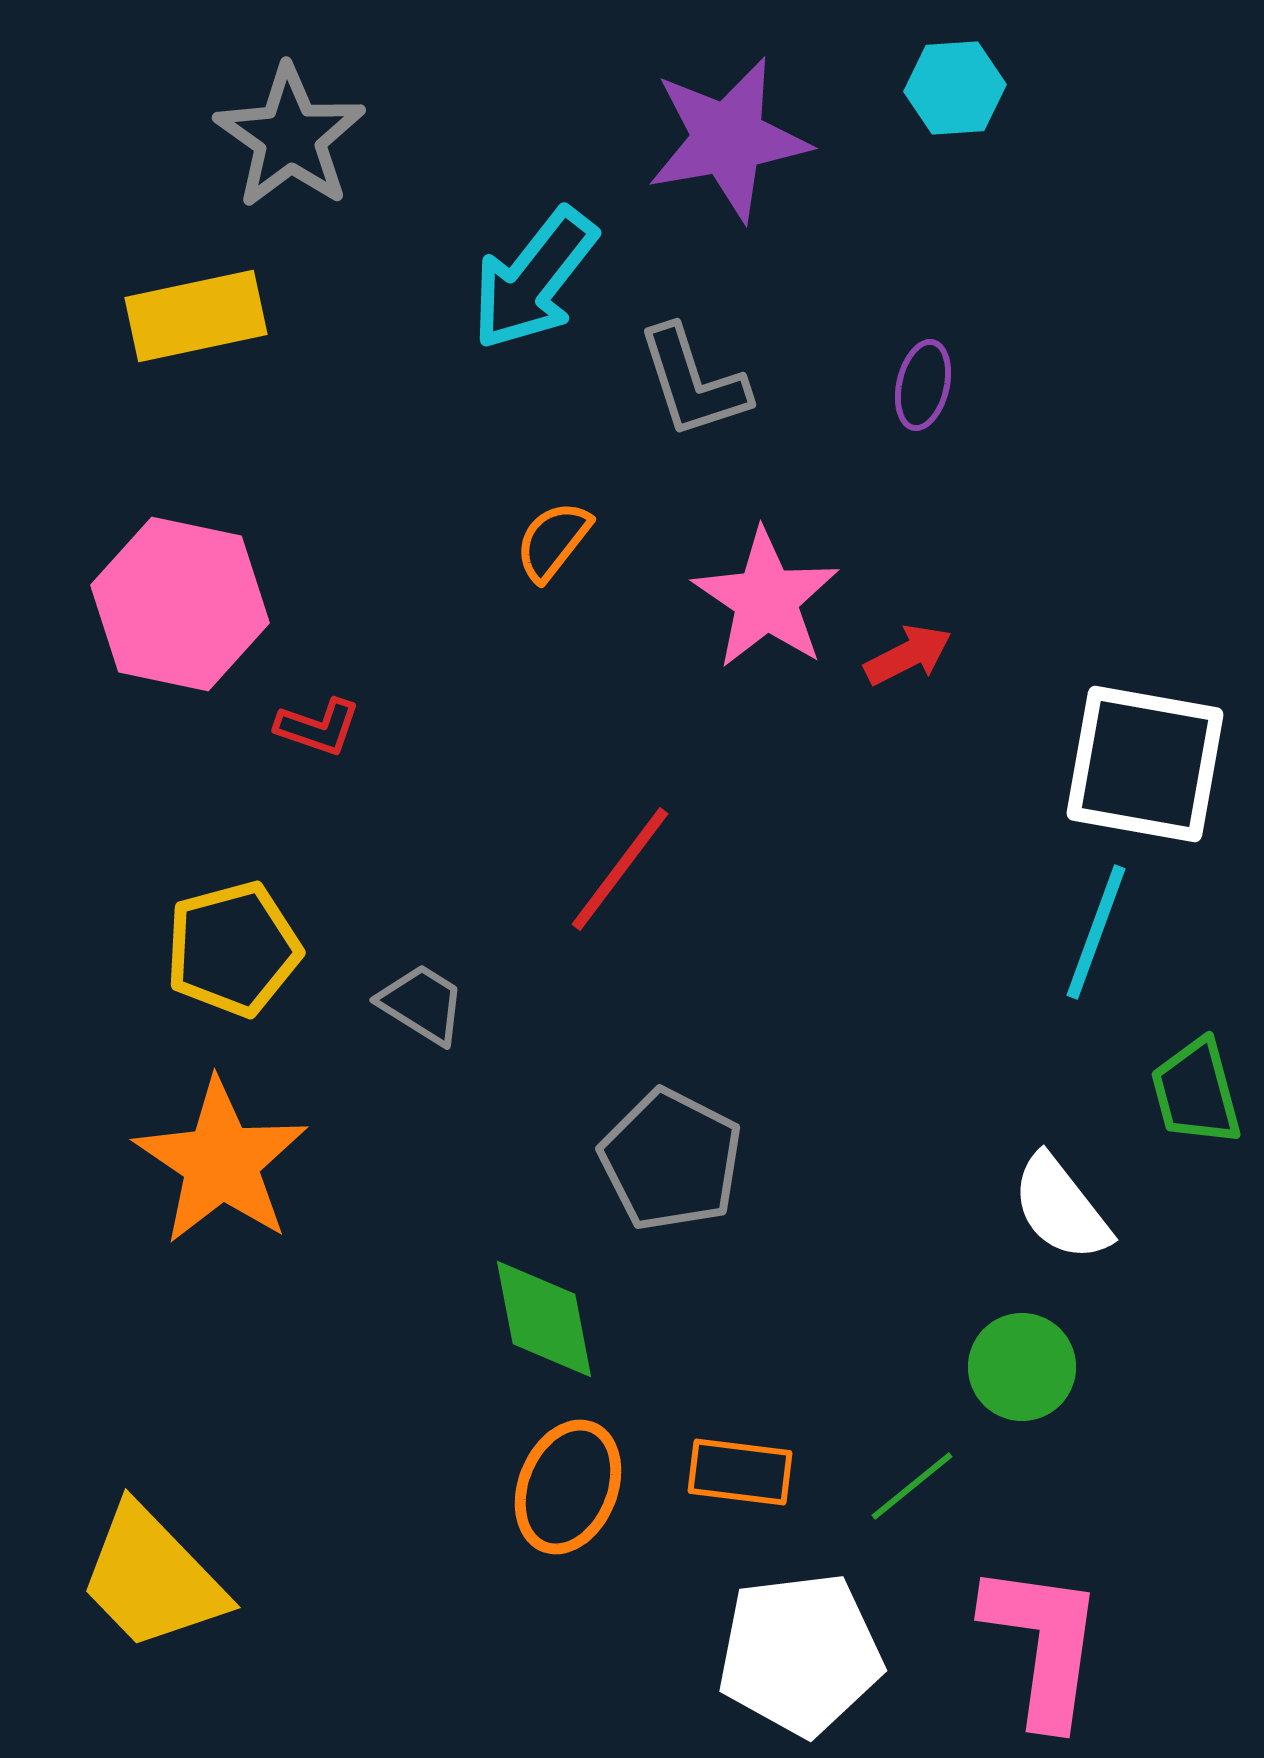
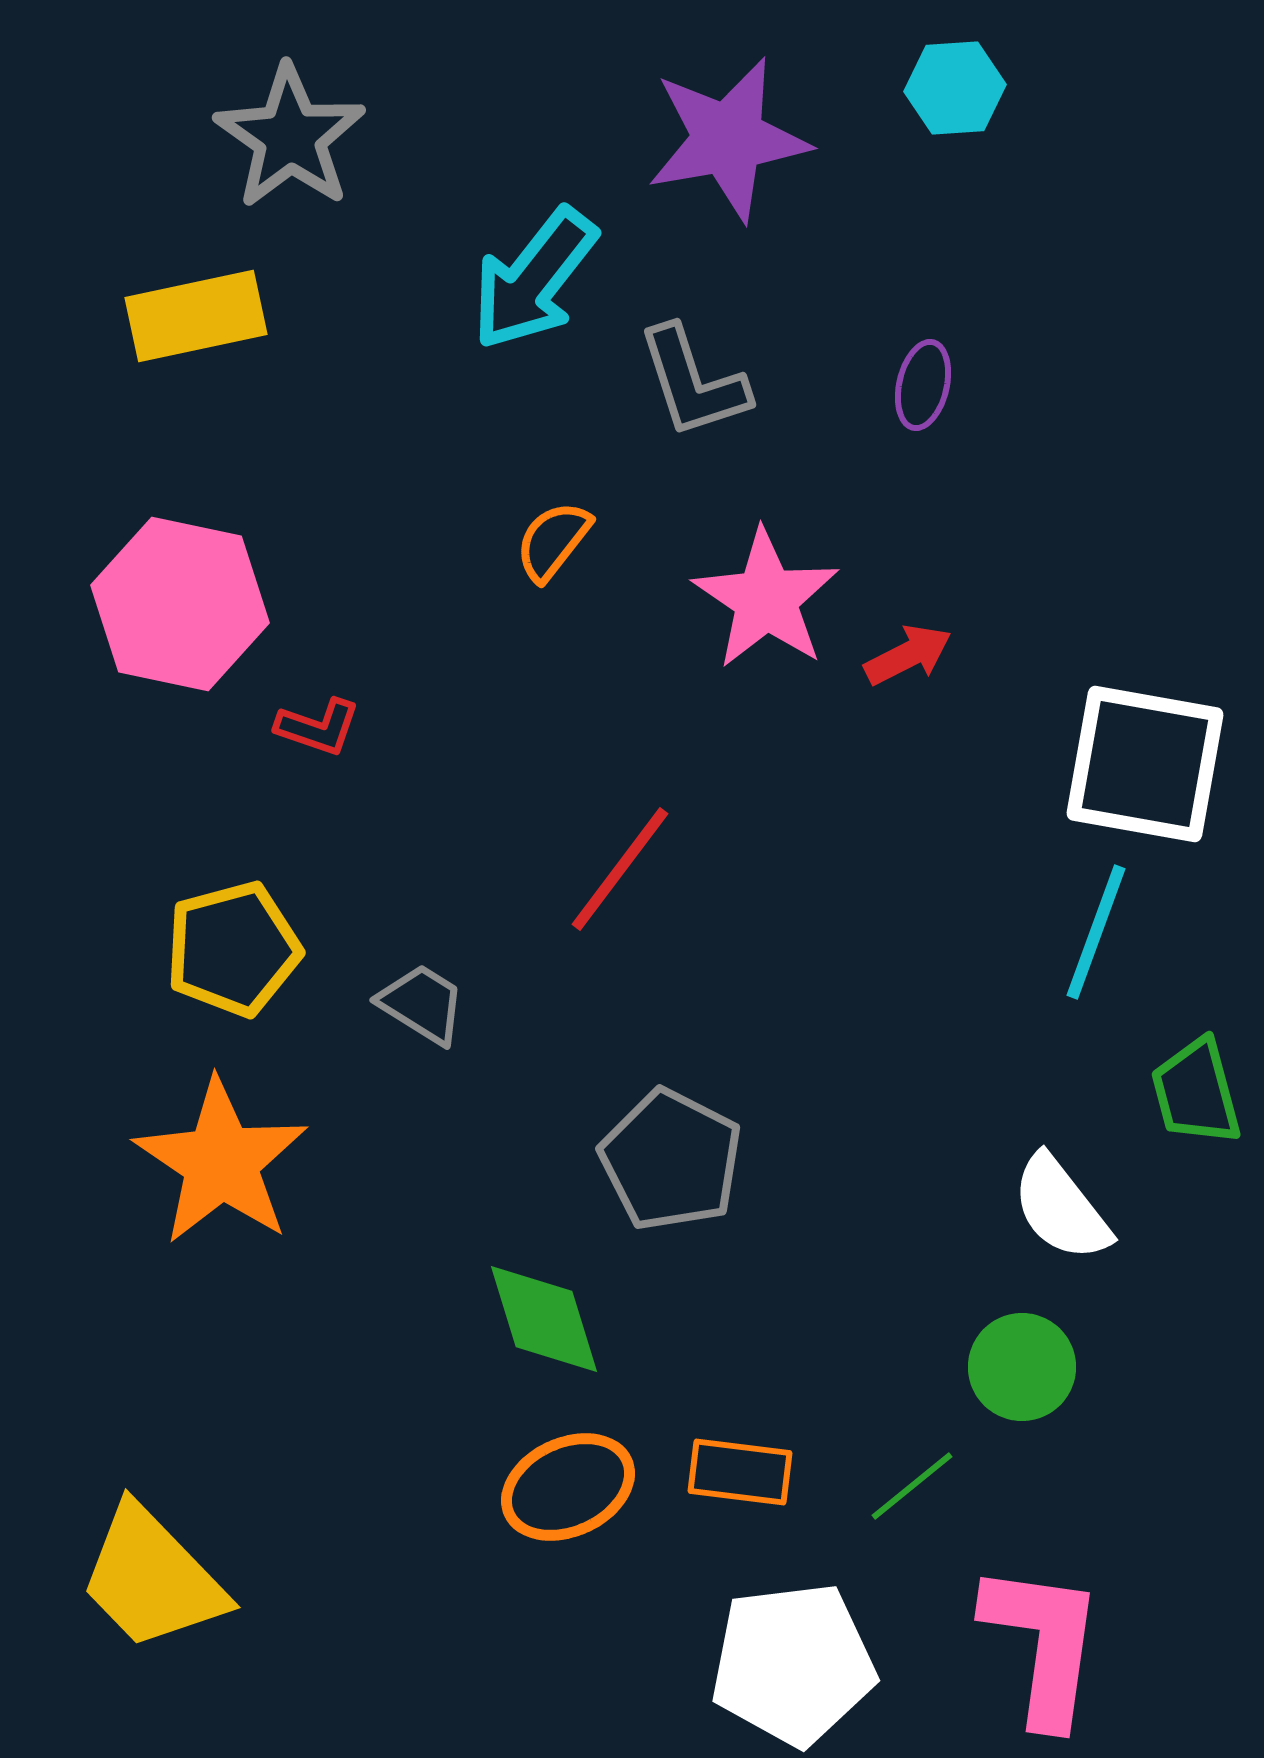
green diamond: rotated 6 degrees counterclockwise
orange ellipse: rotated 43 degrees clockwise
white pentagon: moved 7 px left, 10 px down
